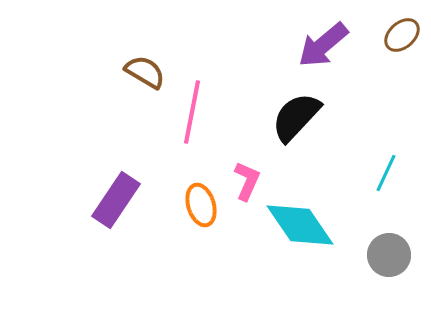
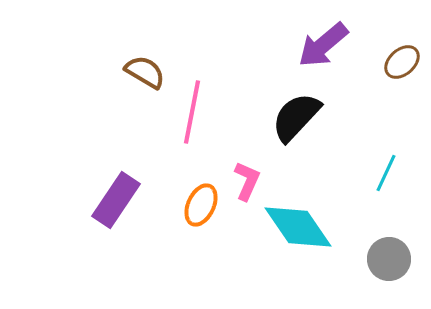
brown ellipse: moved 27 px down
orange ellipse: rotated 42 degrees clockwise
cyan diamond: moved 2 px left, 2 px down
gray circle: moved 4 px down
